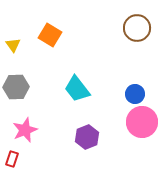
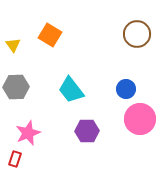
brown circle: moved 6 px down
cyan trapezoid: moved 6 px left, 1 px down
blue circle: moved 9 px left, 5 px up
pink circle: moved 2 px left, 3 px up
pink star: moved 3 px right, 3 px down
purple hexagon: moved 6 px up; rotated 20 degrees clockwise
red rectangle: moved 3 px right
